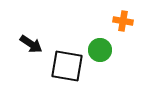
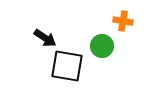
black arrow: moved 14 px right, 6 px up
green circle: moved 2 px right, 4 px up
